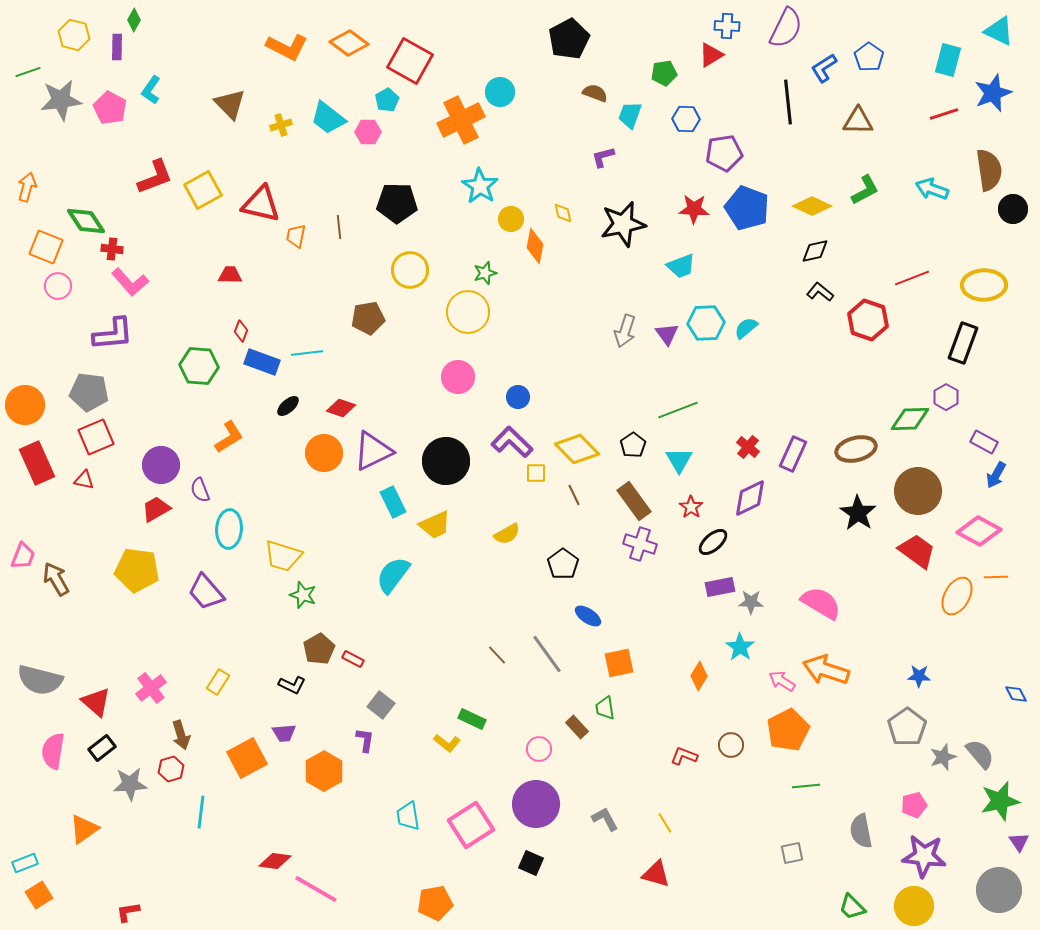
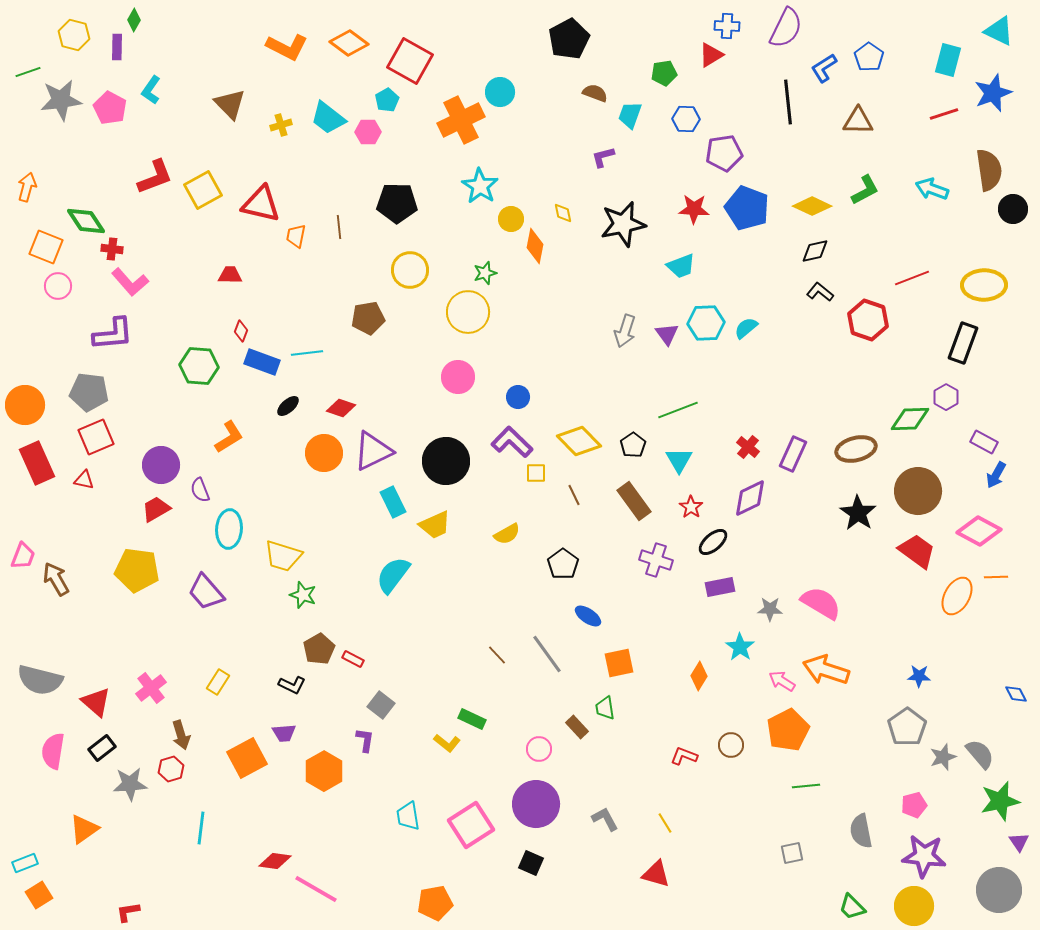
yellow diamond at (577, 449): moved 2 px right, 8 px up
purple cross at (640, 544): moved 16 px right, 16 px down
gray star at (751, 602): moved 19 px right, 7 px down
cyan line at (201, 812): moved 16 px down
